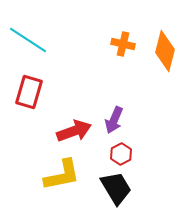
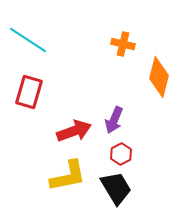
orange diamond: moved 6 px left, 26 px down
yellow L-shape: moved 6 px right, 1 px down
